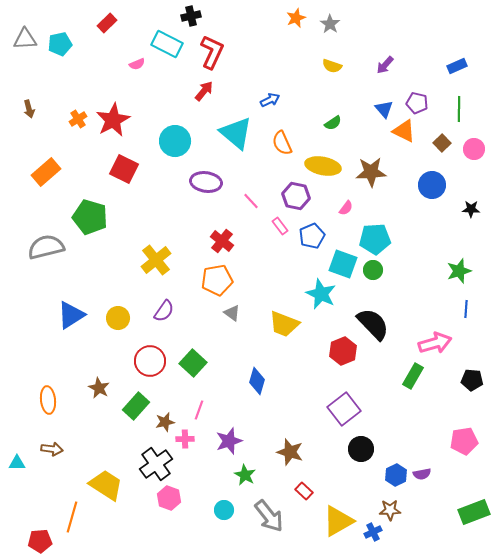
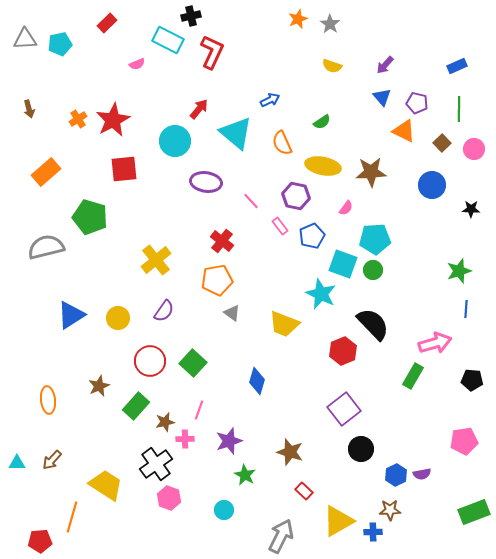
orange star at (296, 18): moved 2 px right, 1 px down
cyan rectangle at (167, 44): moved 1 px right, 4 px up
red arrow at (204, 91): moved 5 px left, 18 px down
blue triangle at (384, 109): moved 2 px left, 12 px up
green semicircle at (333, 123): moved 11 px left, 1 px up
red square at (124, 169): rotated 32 degrees counterclockwise
brown star at (99, 388): moved 2 px up; rotated 20 degrees clockwise
brown arrow at (52, 449): moved 11 px down; rotated 125 degrees clockwise
gray arrow at (269, 516): moved 12 px right, 20 px down; rotated 116 degrees counterclockwise
blue cross at (373, 532): rotated 24 degrees clockwise
